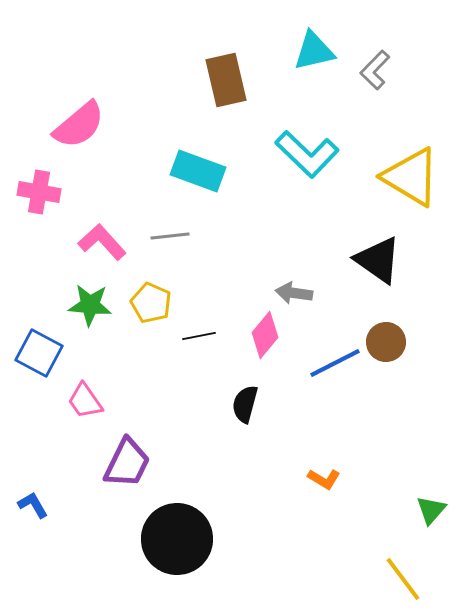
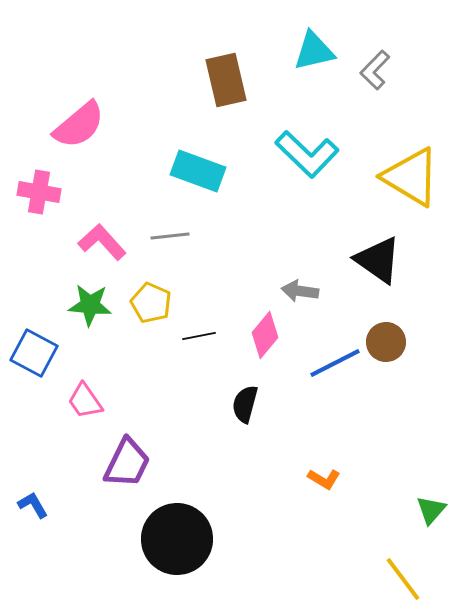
gray arrow: moved 6 px right, 2 px up
blue square: moved 5 px left
